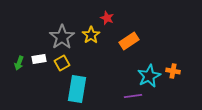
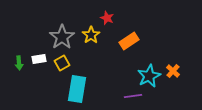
green arrow: rotated 24 degrees counterclockwise
orange cross: rotated 32 degrees clockwise
